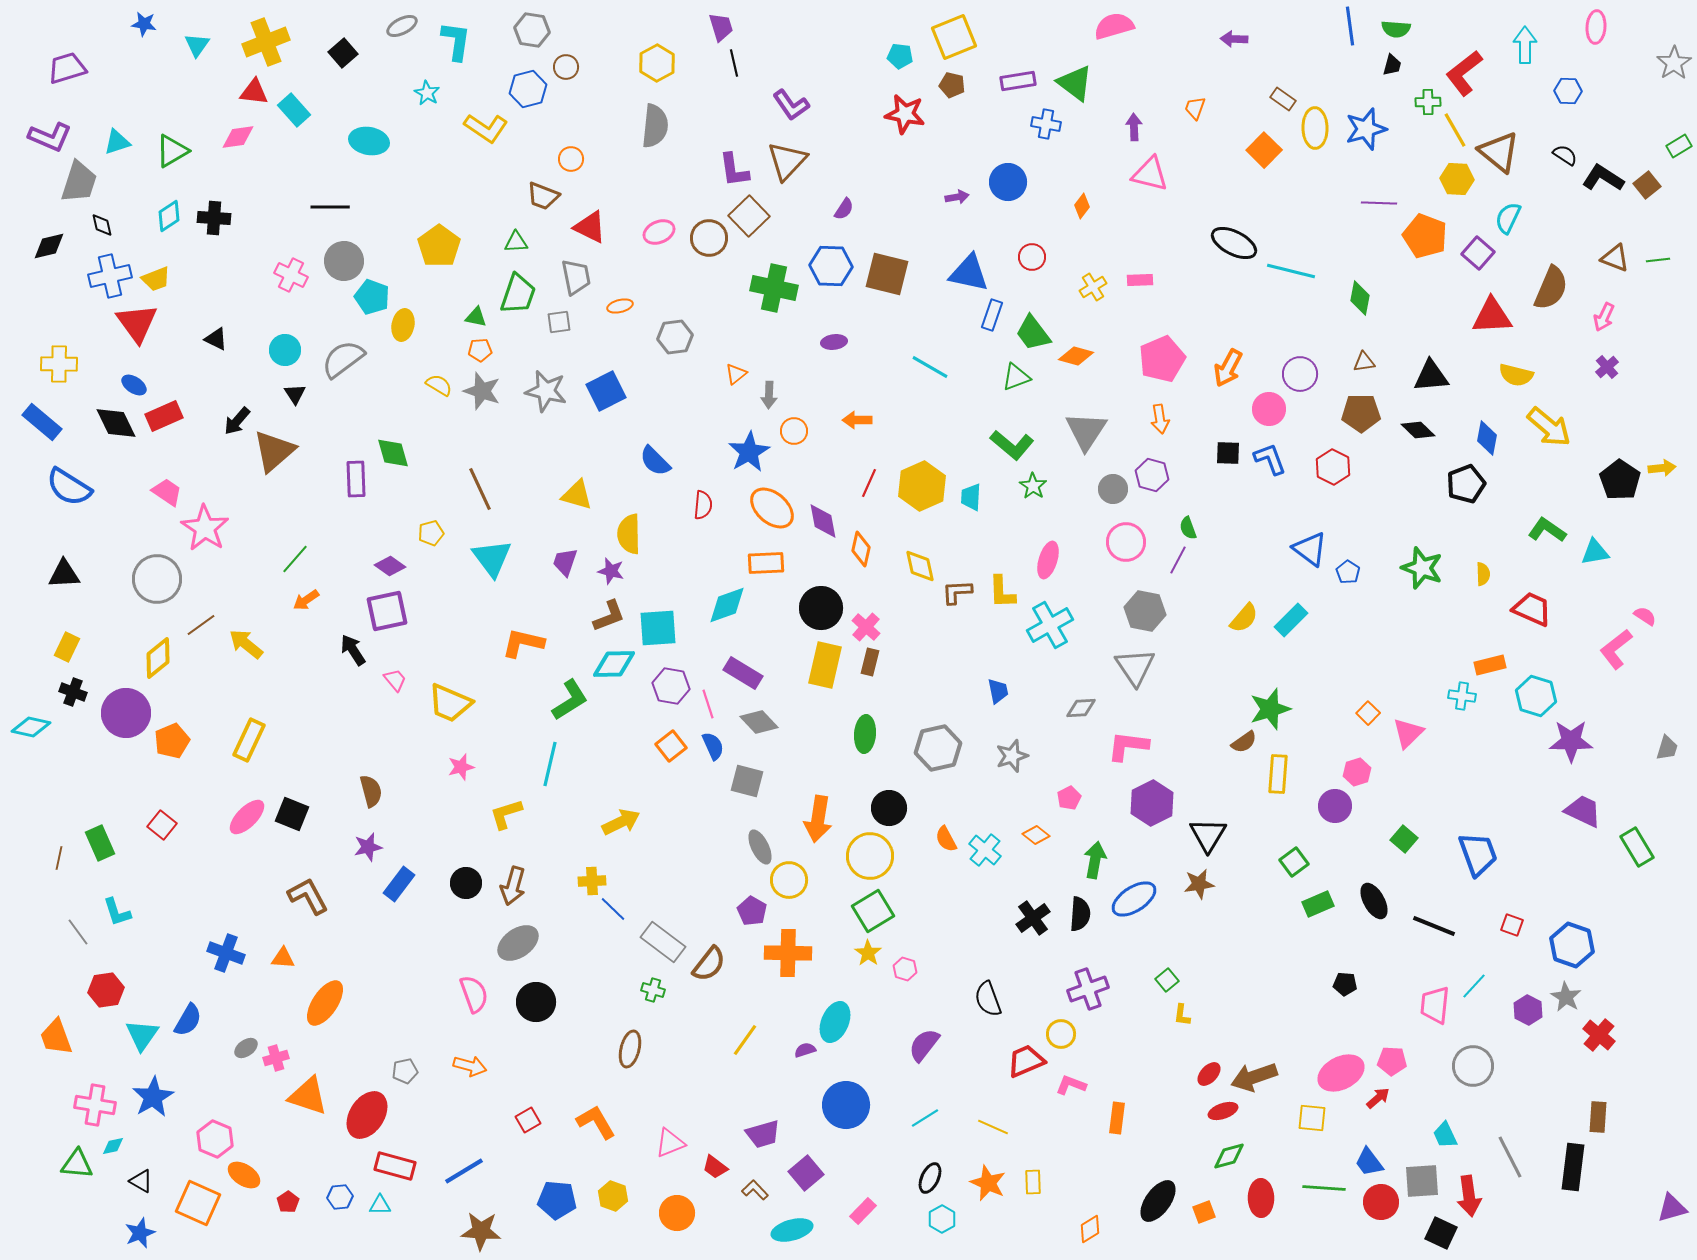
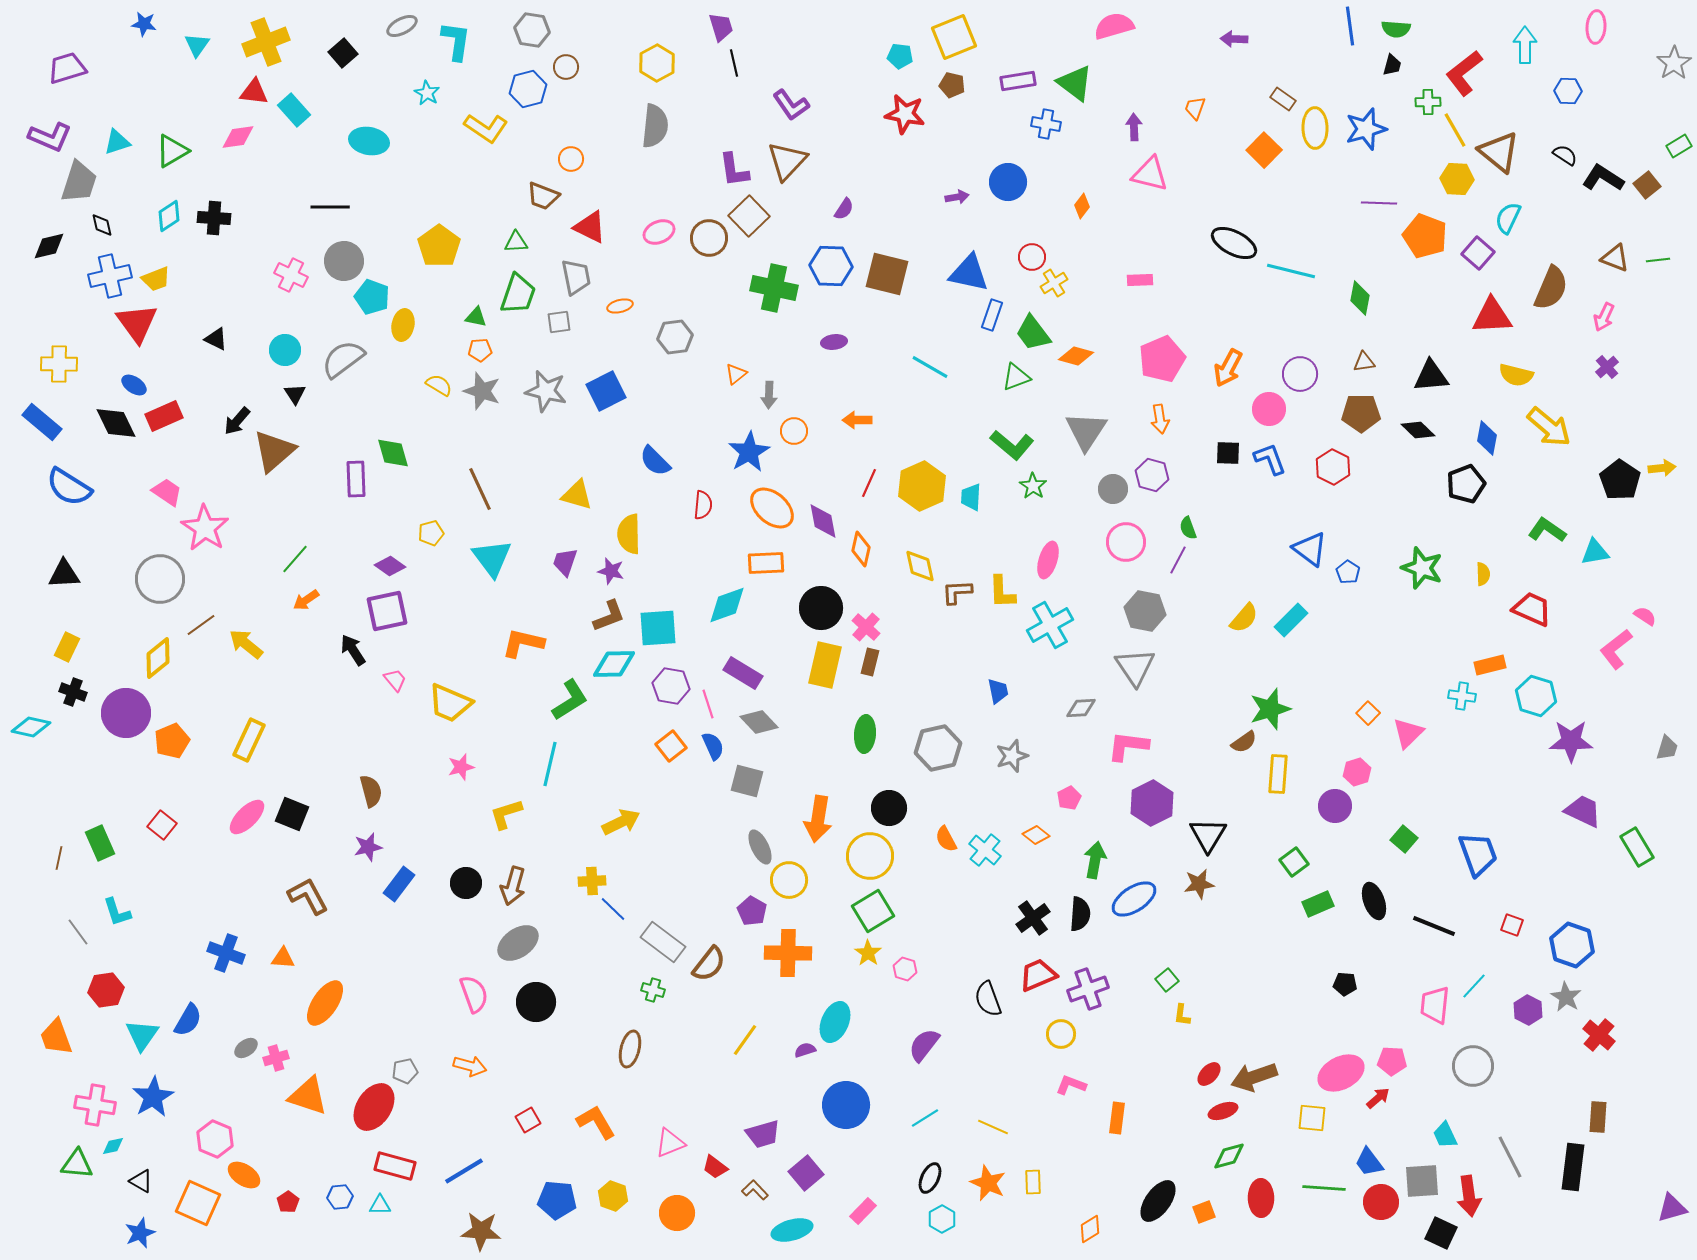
yellow cross at (1093, 287): moved 39 px left, 4 px up
gray circle at (157, 579): moved 3 px right
black ellipse at (1374, 901): rotated 9 degrees clockwise
red trapezoid at (1026, 1061): moved 12 px right, 86 px up
red ellipse at (367, 1115): moved 7 px right, 8 px up
